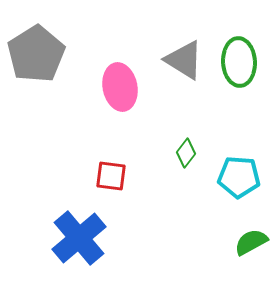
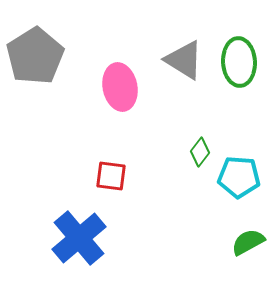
gray pentagon: moved 1 px left, 2 px down
green diamond: moved 14 px right, 1 px up
green semicircle: moved 3 px left
